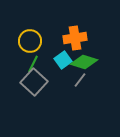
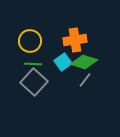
orange cross: moved 2 px down
cyan square: moved 2 px down
green line: rotated 66 degrees clockwise
gray line: moved 5 px right
